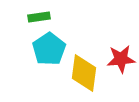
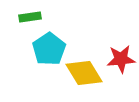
green rectangle: moved 9 px left
yellow diamond: rotated 39 degrees counterclockwise
